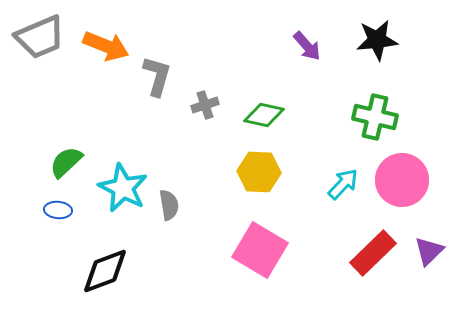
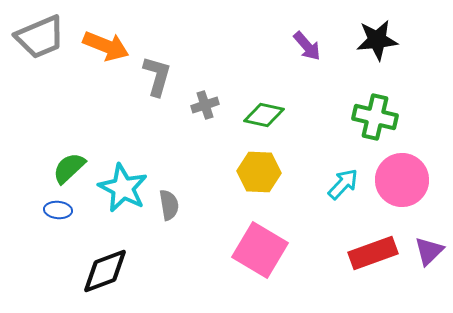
green semicircle: moved 3 px right, 6 px down
red rectangle: rotated 24 degrees clockwise
